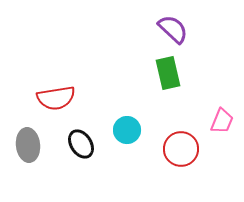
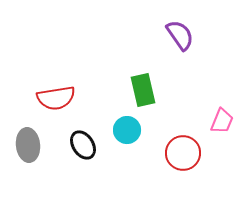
purple semicircle: moved 7 px right, 6 px down; rotated 12 degrees clockwise
green rectangle: moved 25 px left, 17 px down
black ellipse: moved 2 px right, 1 px down
red circle: moved 2 px right, 4 px down
